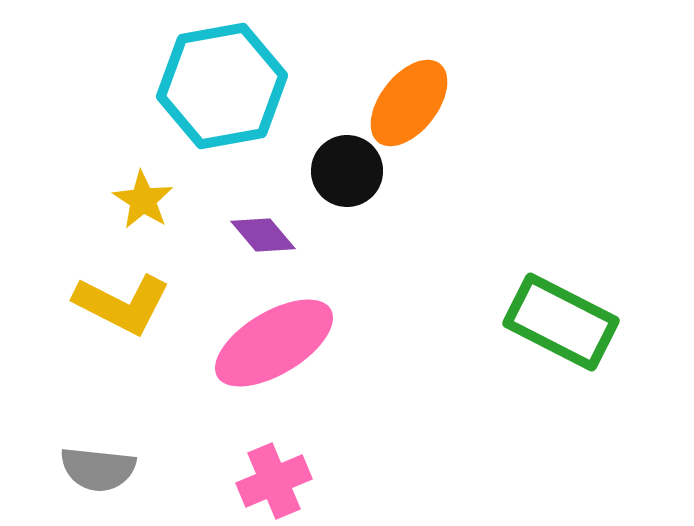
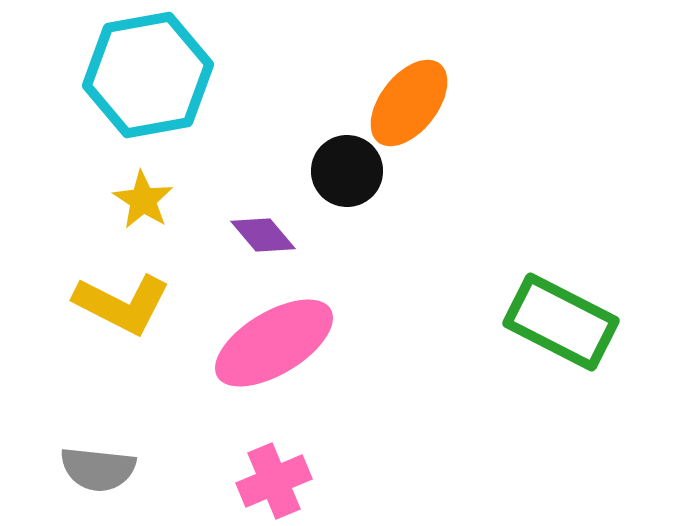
cyan hexagon: moved 74 px left, 11 px up
